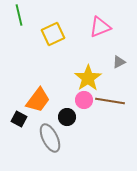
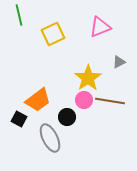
orange trapezoid: rotated 16 degrees clockwise
